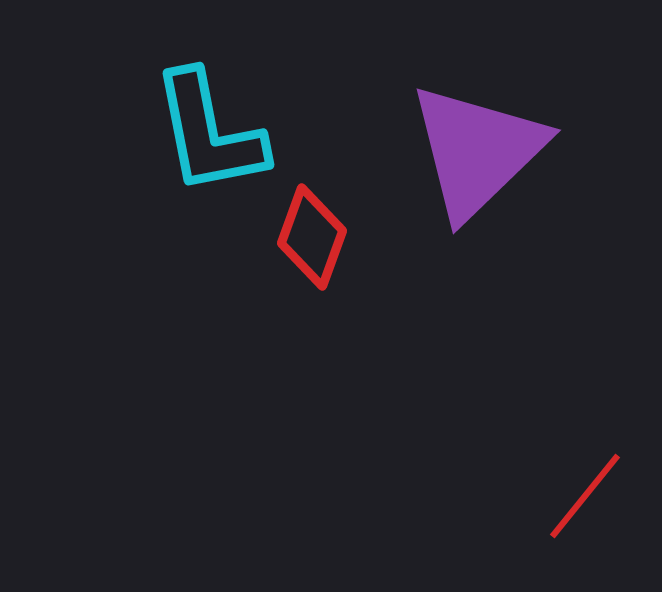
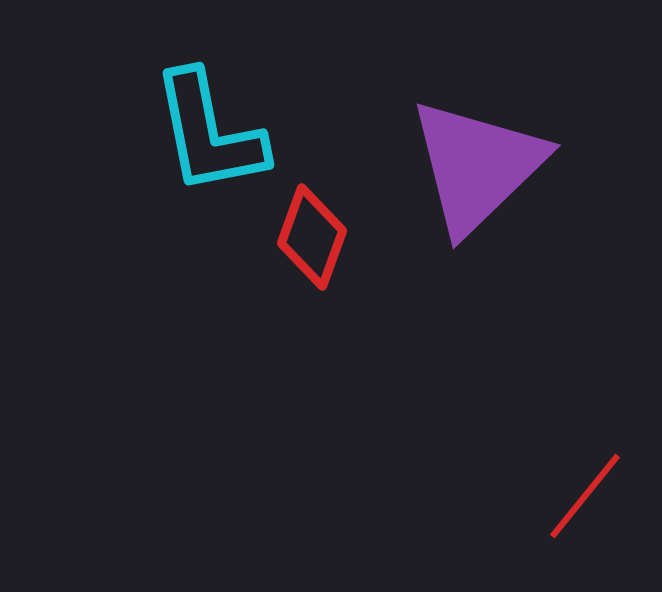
purple triangle: moved 15 px down
